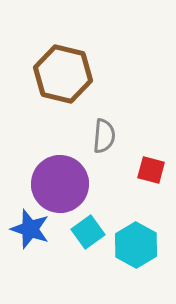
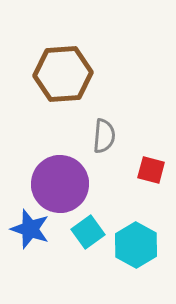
brown hexagon: rotated 18 degrees counterclockwise
